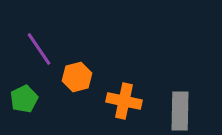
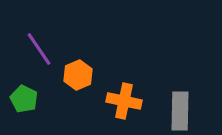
orange hexagon: moved 1 px right, 2 px up; rotated 8 degrees counterclockwise
green pentagon: rotated 20 degrees counterclockwise
